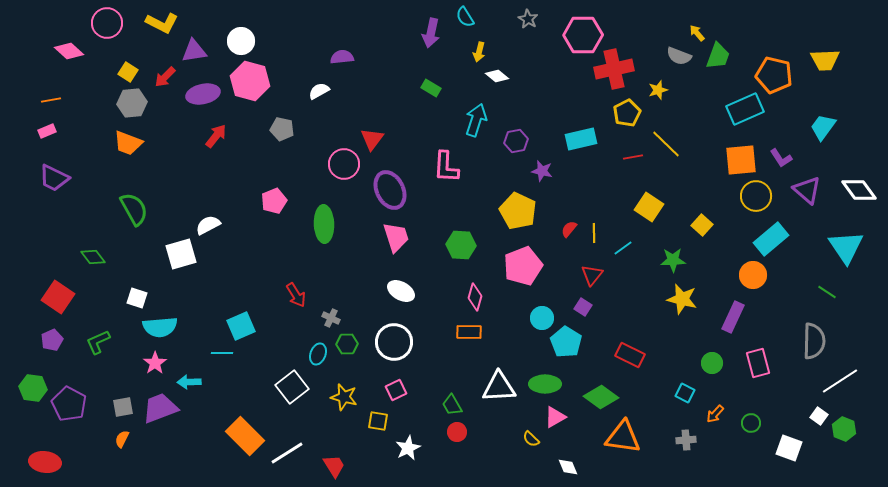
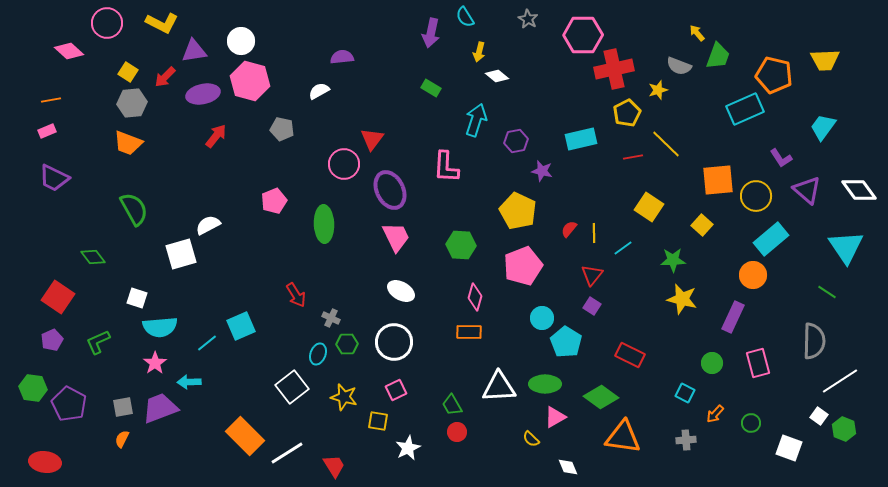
gray semicircle at (679, 56): moved 10 px down
orange square at (741, 160): moved 23 px left, 20 px down
pink trapezoid at (396, 237): rotated 8 degrees counterclockwise
purple square at (583, 307): moved 9 px right, 1 px up
cyan line at (222, 353): moved 15 px left, 10 px up; rotated 40 degrees counterclockwise
